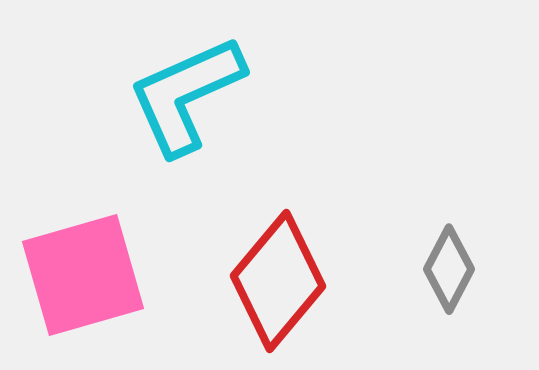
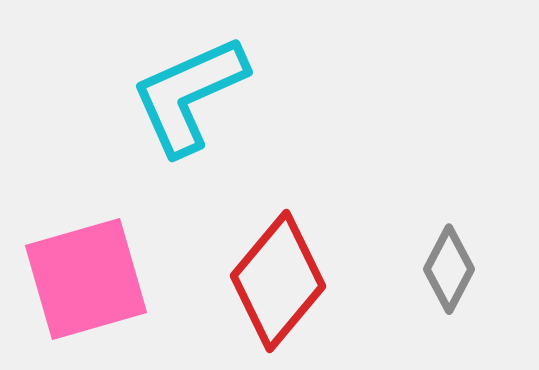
cyan L-shape: moved 3 px right
pink square: moved 3 px right, 4 px down
